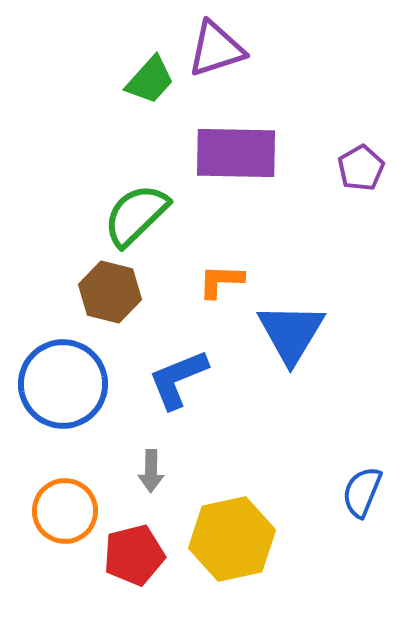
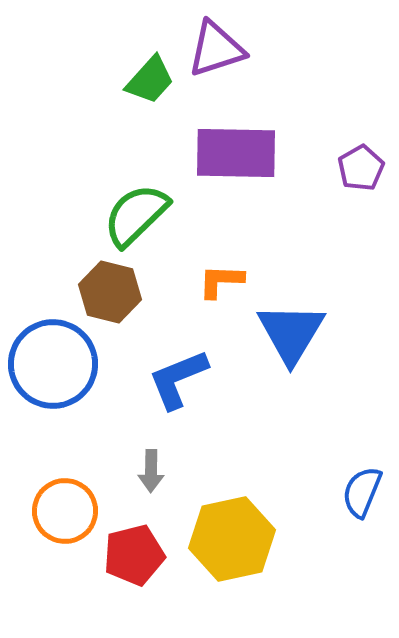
blue circle: moved 10 px left, 20 px up
